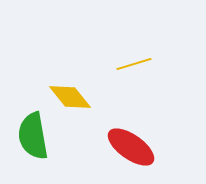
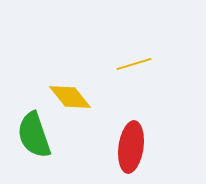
green semicircle: moved 1 px right, 1 px up; rotated 9 degrees counterclockwise
red ellipse: rotated 63 degrees clockwise
